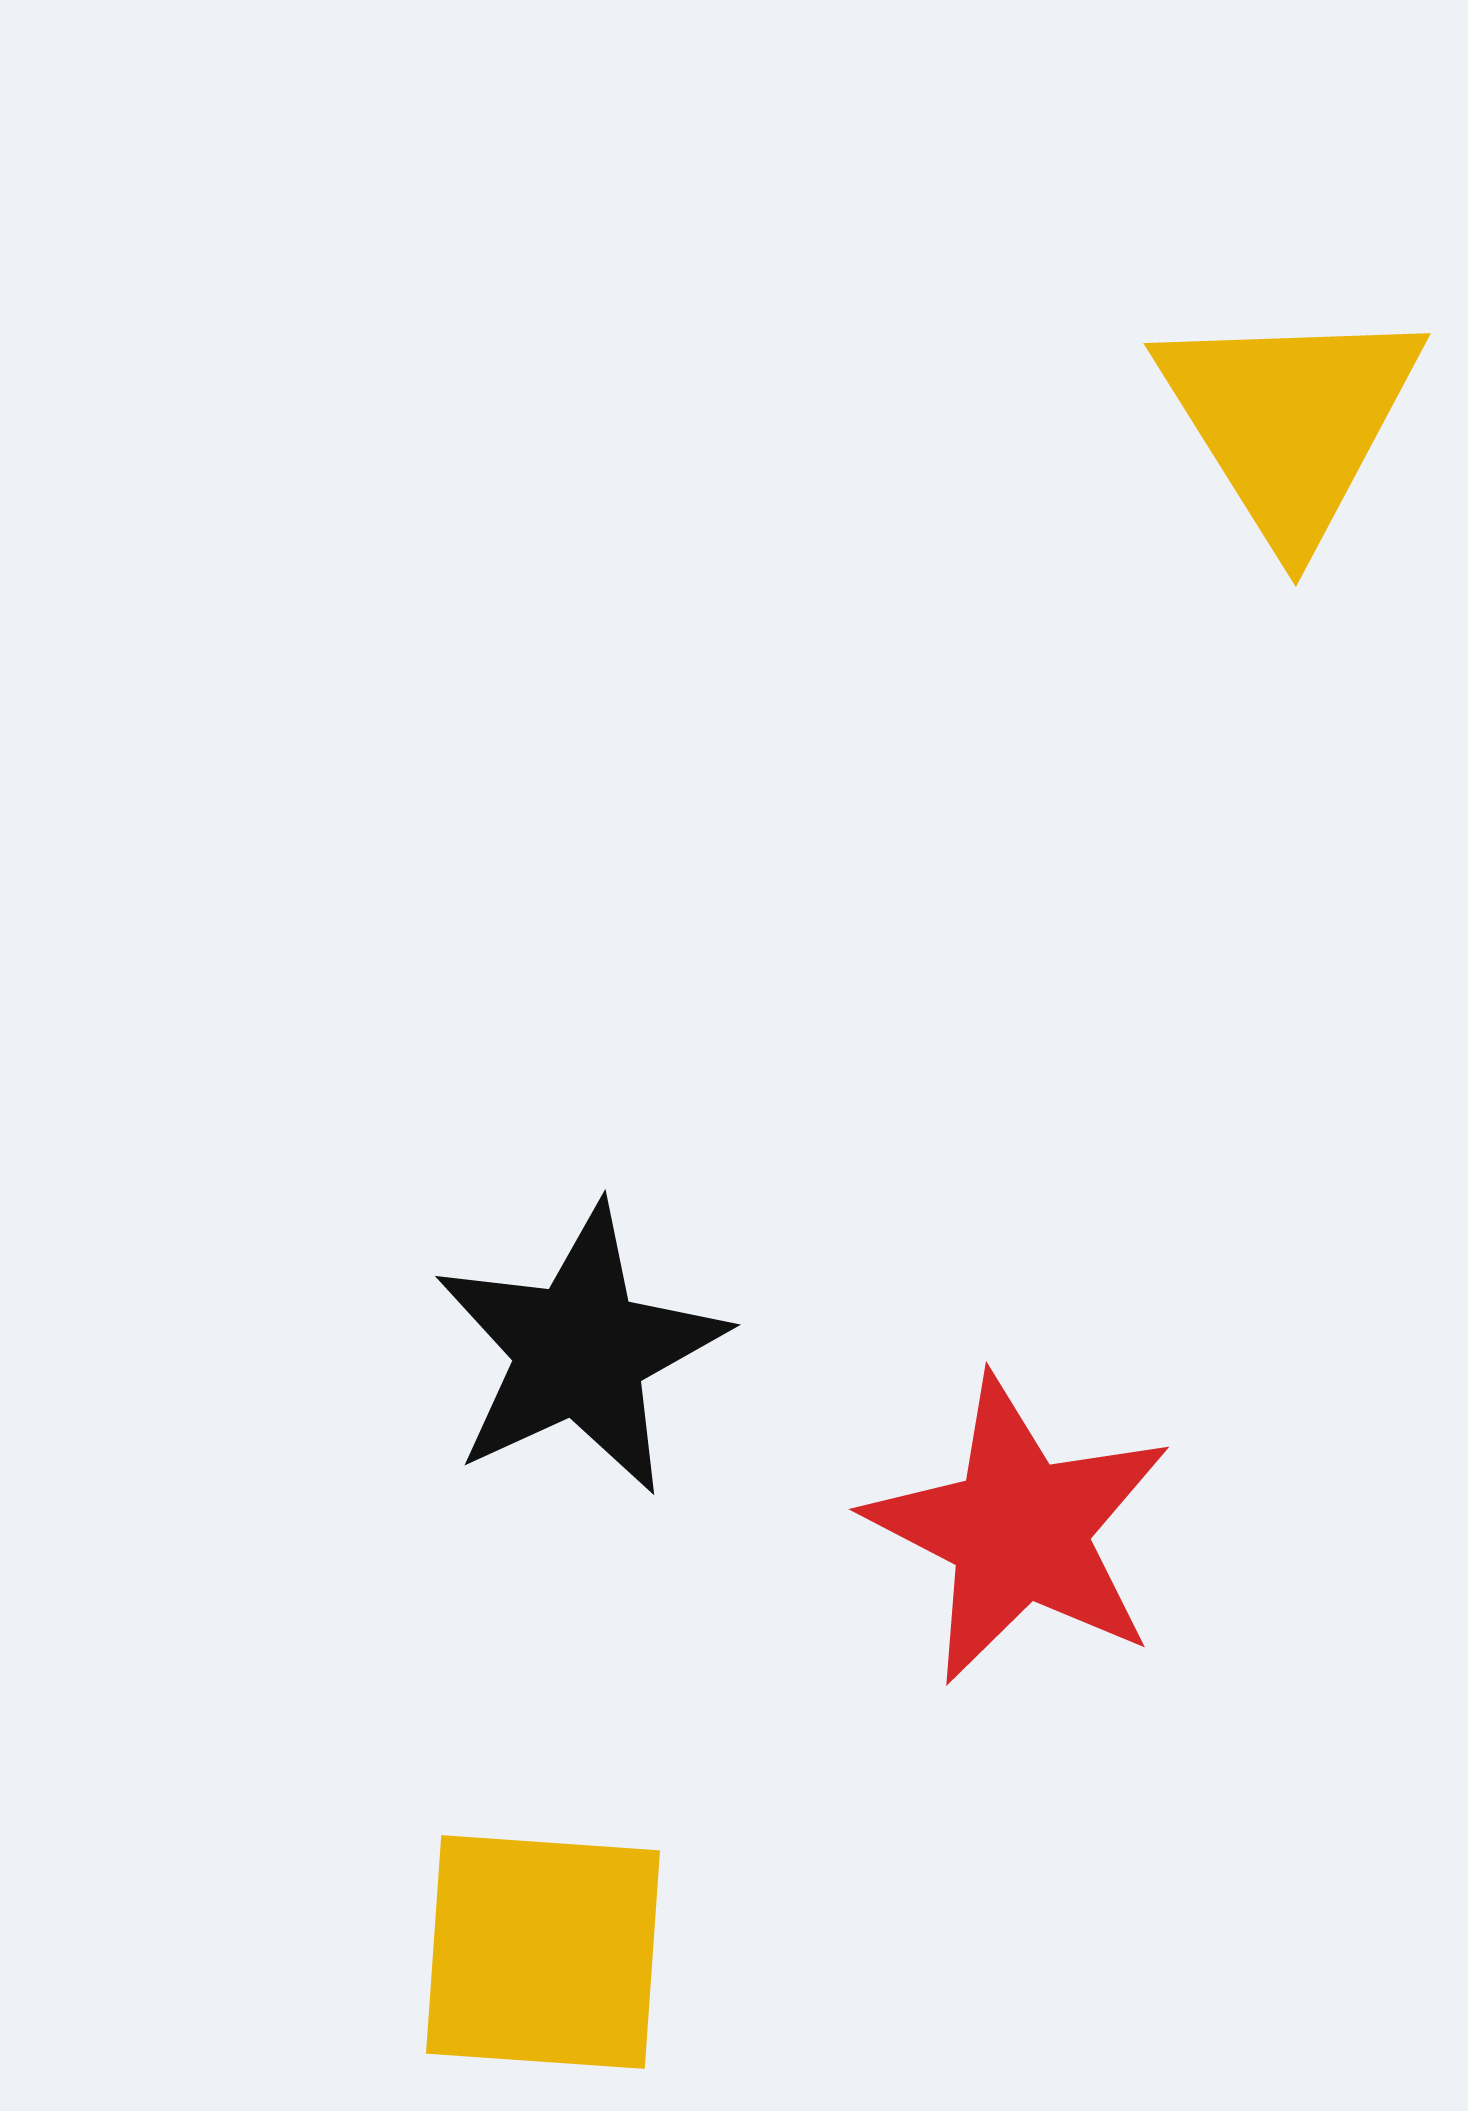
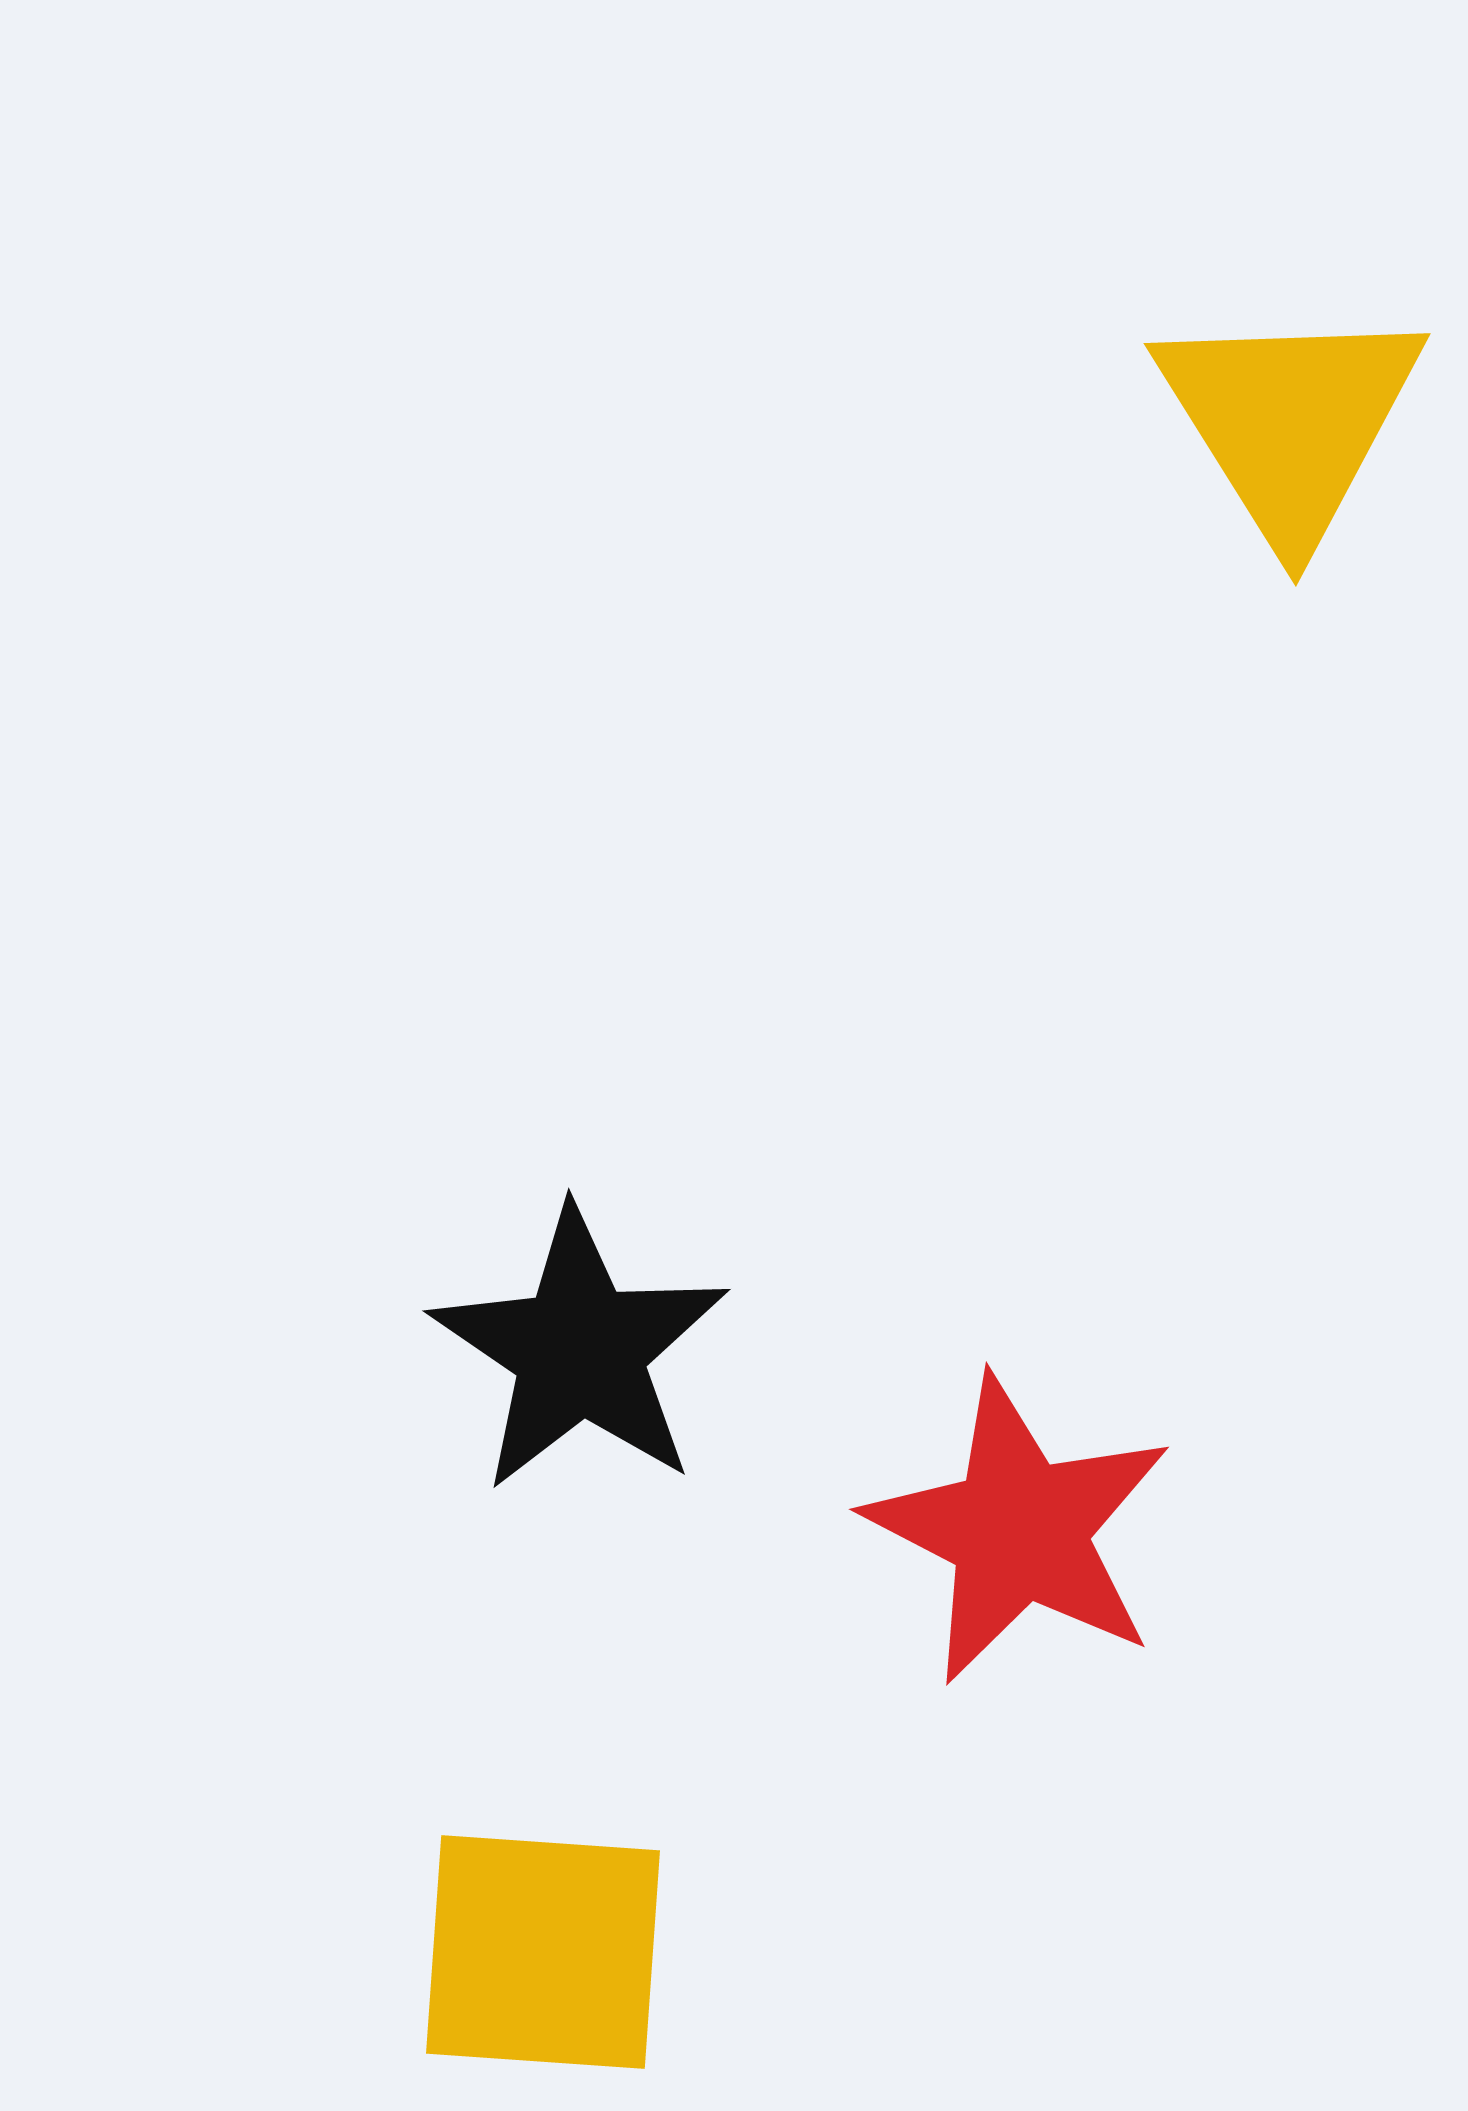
black star: rotated 13 degrees counterclockwise
